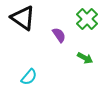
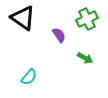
green cross: rotated 20 degrees clockwise
